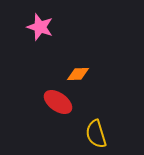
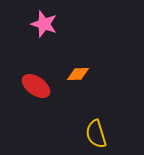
pink star: moved 4 px right, 3 px up
red ellipse: moved 22 px left, 16 px up
